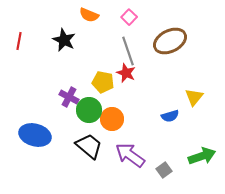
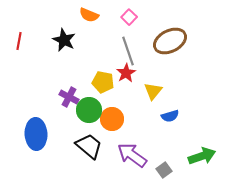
red star: rotated 18 degrees clockwise
yellow triangle: moved 41 px left, 6 px up
blue ellipse: moved 1 px right, 1 px up; rotated 72 degrees clockwise
purple arrow: moved 2 px right
